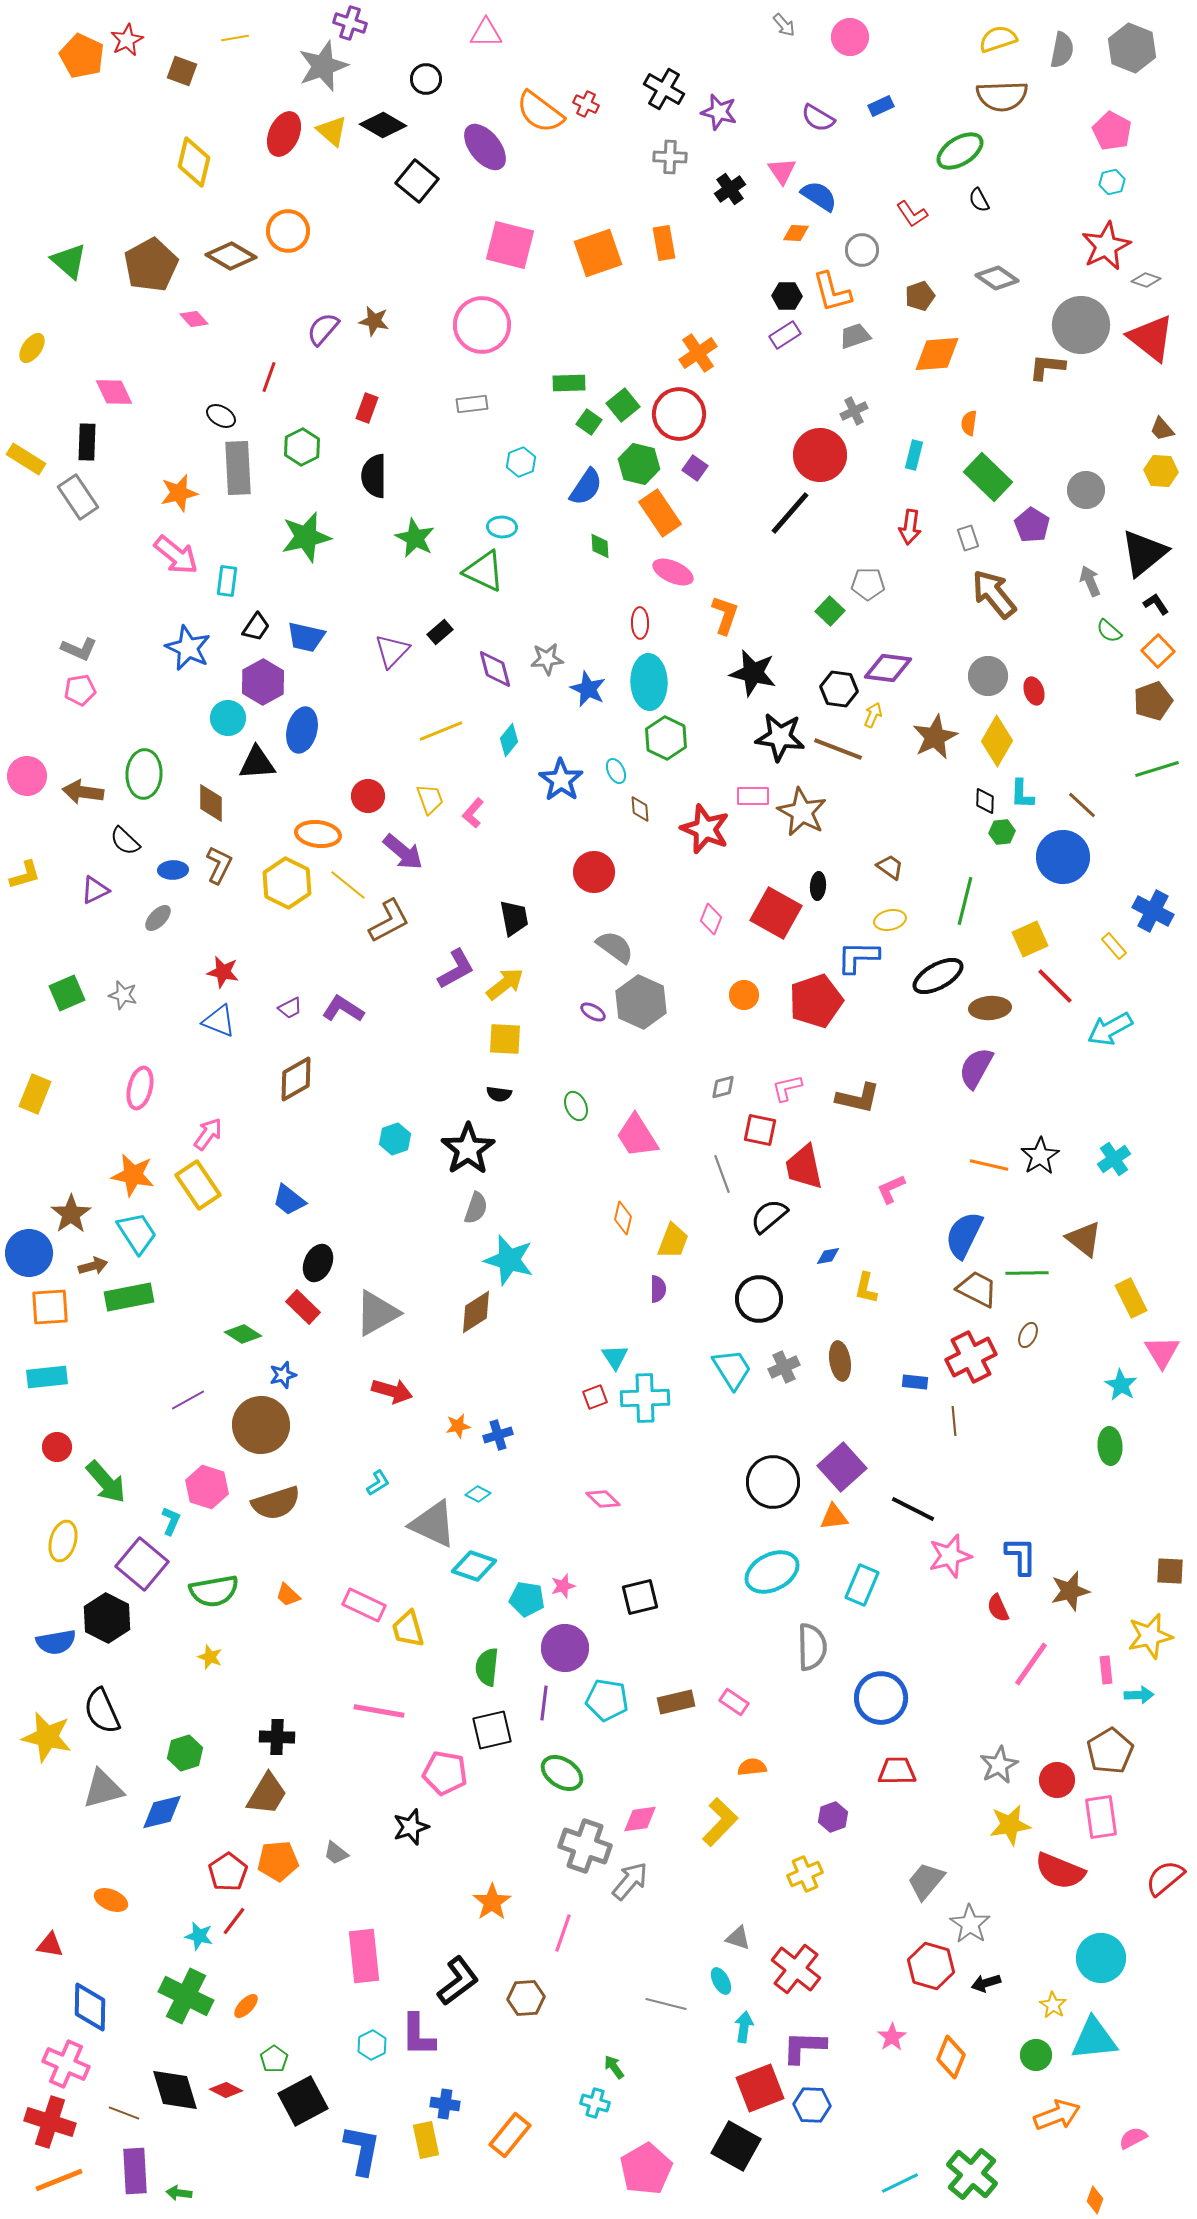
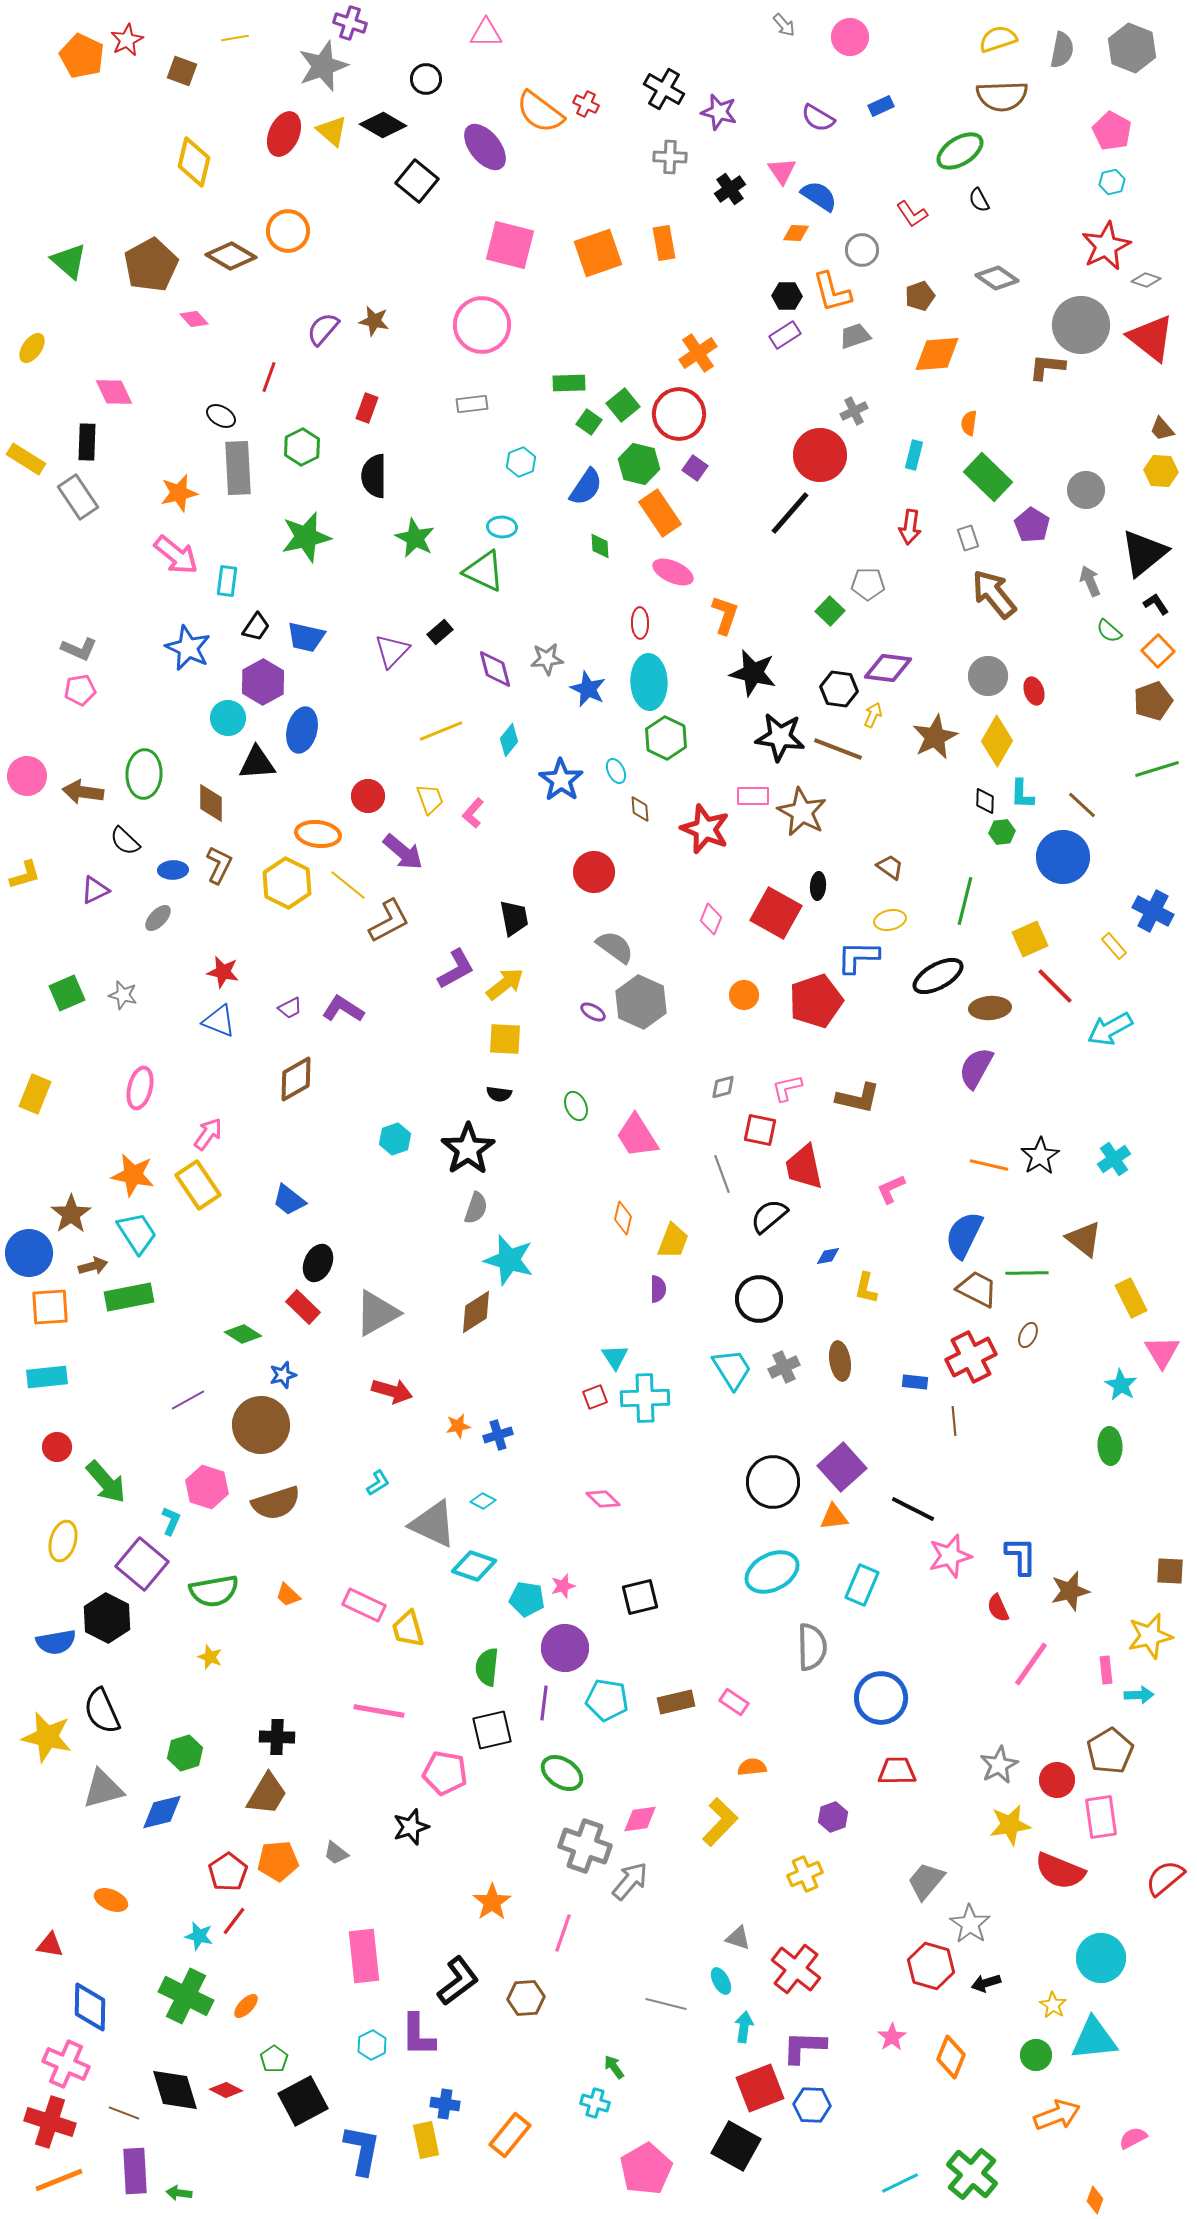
cyan diamond at (478, 1494): moved 5 px right, 7 px down
